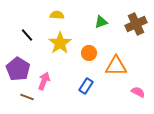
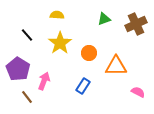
green triangle: moved 3 px right, 3 px up
blue rectangle: moved 3 px left
brown line: rotated 32 degrees clockwise
